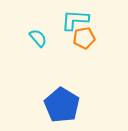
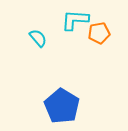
orange pentagon: moved 15 px right, 5 px up
blue pentagon: moved 1 px down
